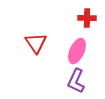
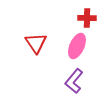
pink ellipse: moved 5 px up
purple L-shape: moved 2 px left; rotated 15 degrees clockwise
